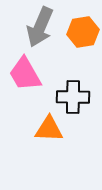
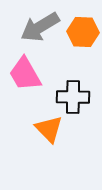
gray arrow: rotated 36 degrees clockwise
orange hexagon: rotated 12 degrees clockwise
orange triangle: rotated 44 degrees clockwise
